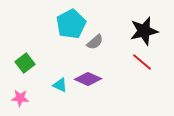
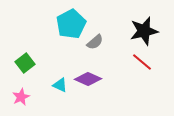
pink star: moved 1 px right, 1 px up; rotated 30 degrees counterclockwise
